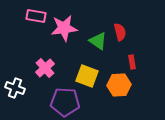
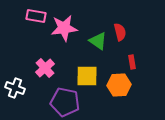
yellow square: rotated 20 degrees counterclockwise
purple pentagon: rotated 8 degrees clockwise
